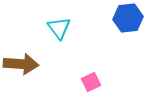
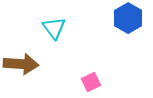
blue hexagon: rotated 24 degrees counterclockwise
cyan triangle: moved 5 px left
